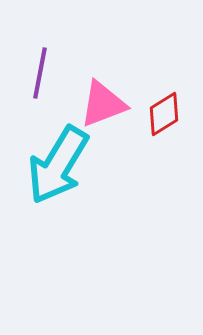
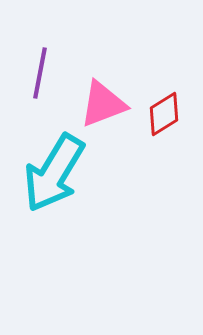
cyan arrow: moved 4 px left, 8 px down
